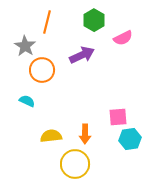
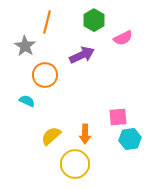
orange circle: moved 3 px right, 5 px down
yellow semicircle: rotated 35 degrees counterclockwise
